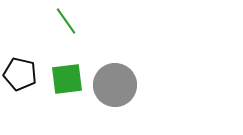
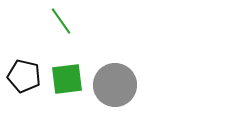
green line: moved 5 px left
black pentagon: moved 4 px right, 2 px down
